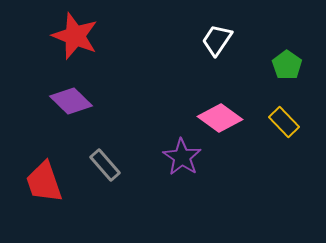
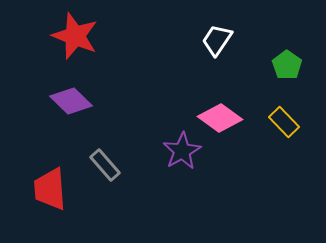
purple star: moved 6 px up; rotated 9 degrees clockwise
red trapezoid: moved 6 px right, 7 px down; rotated 15 degrees clockwise
